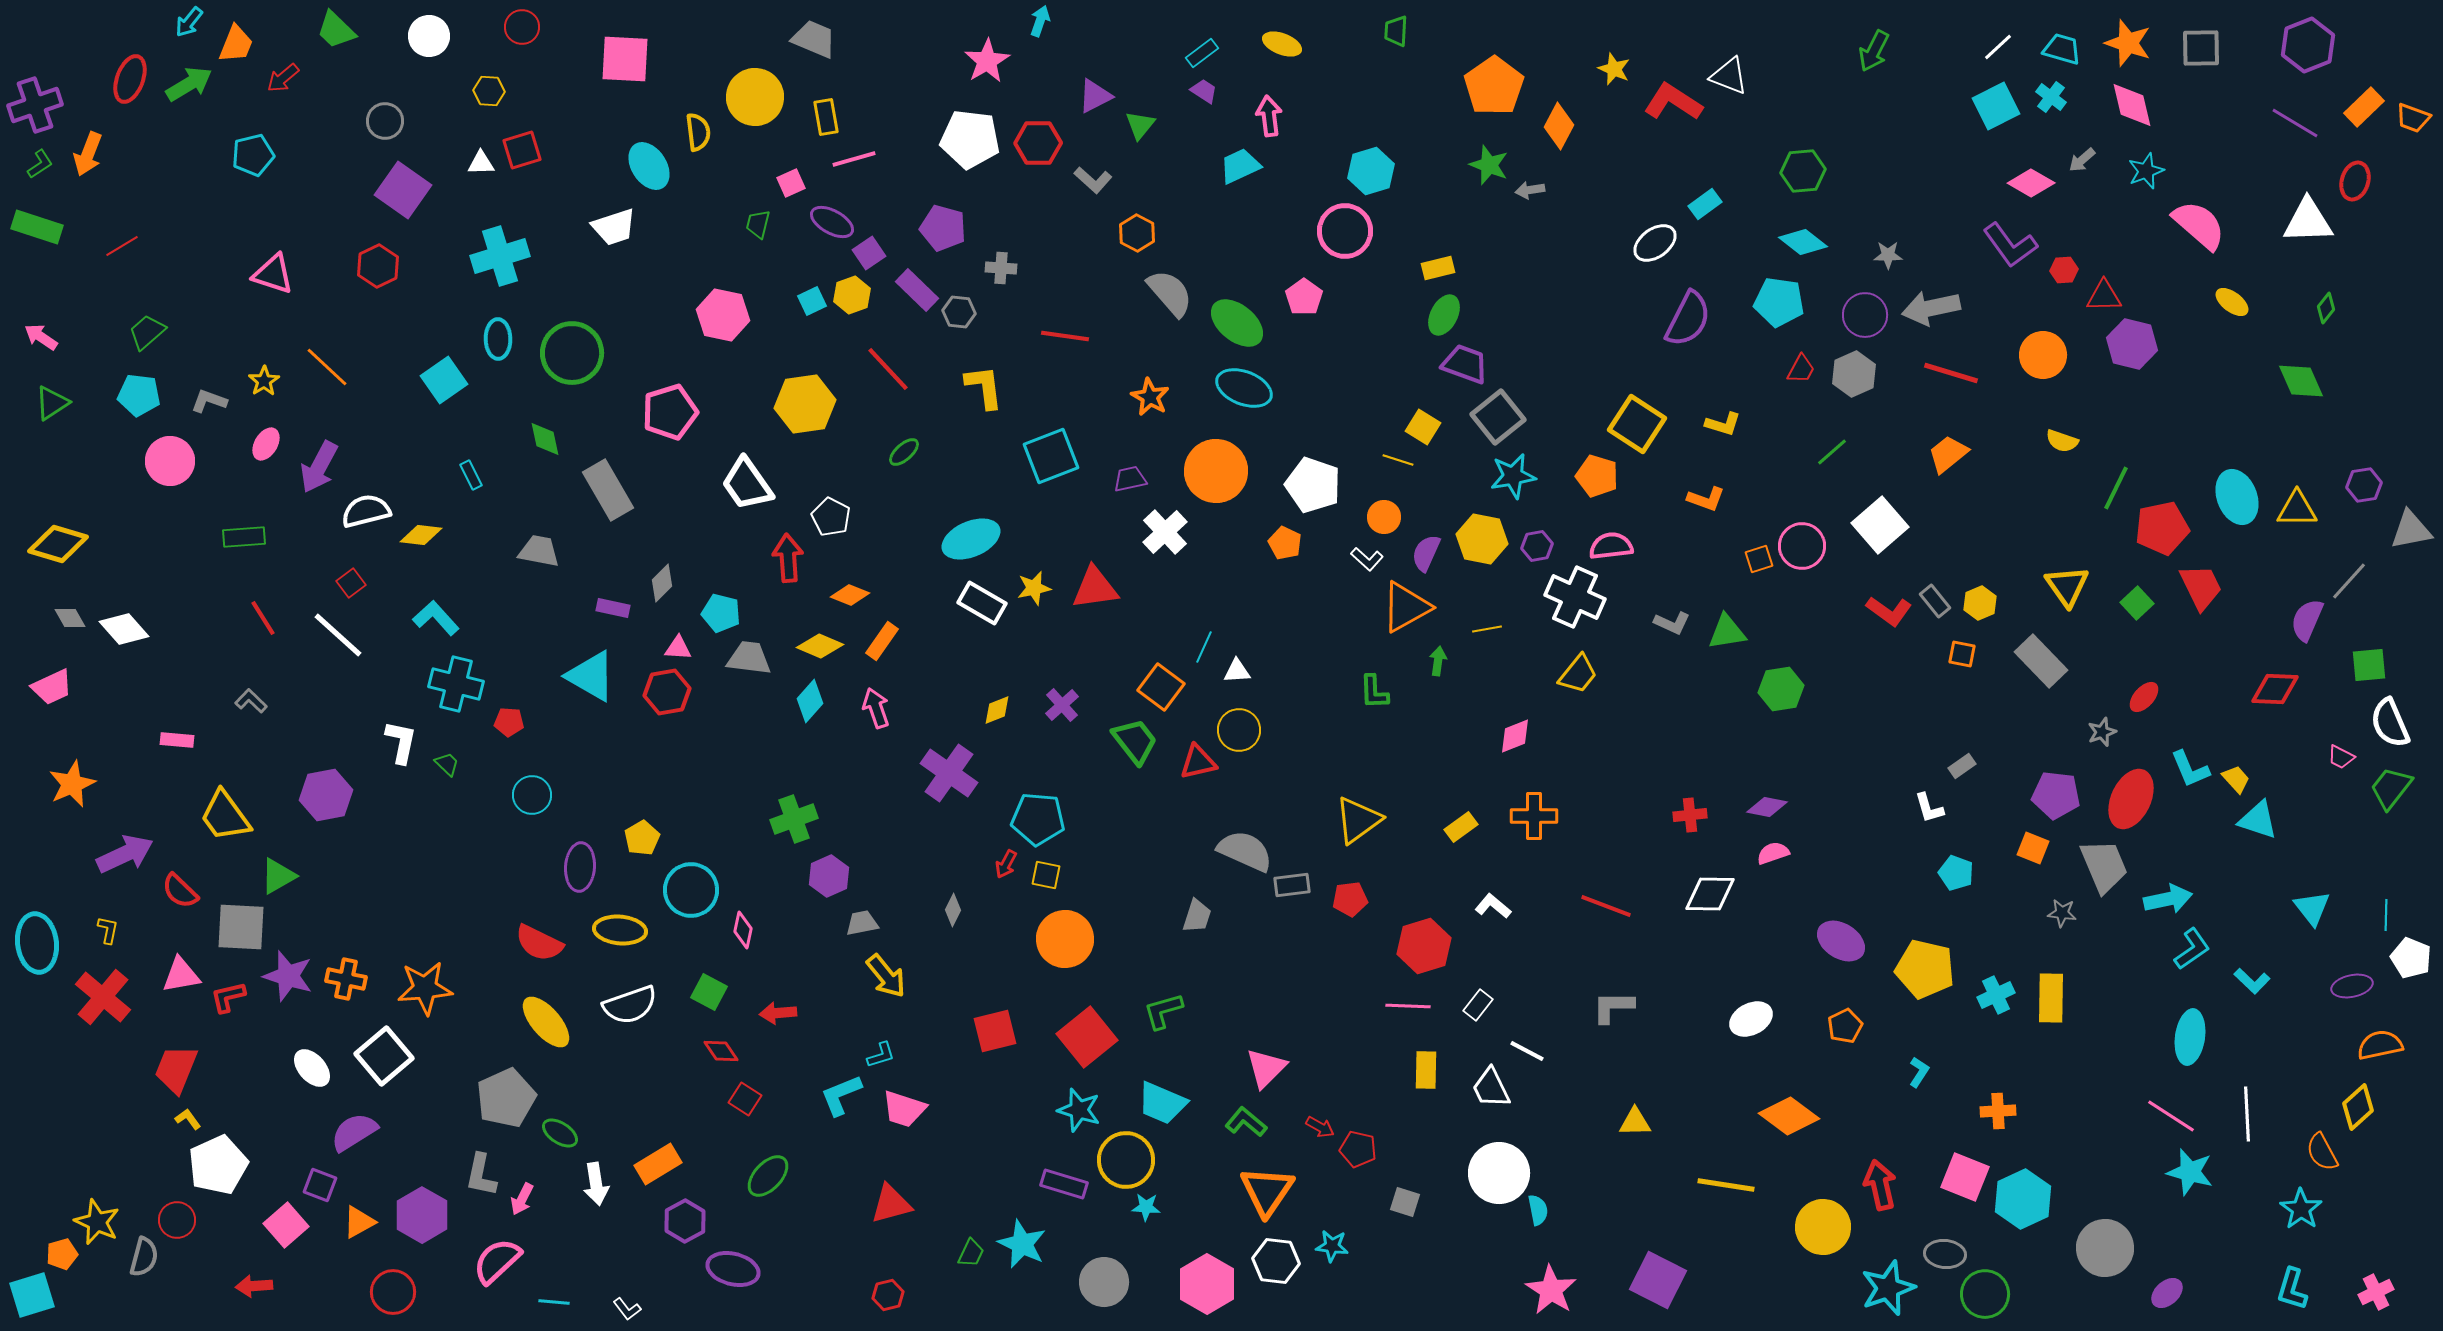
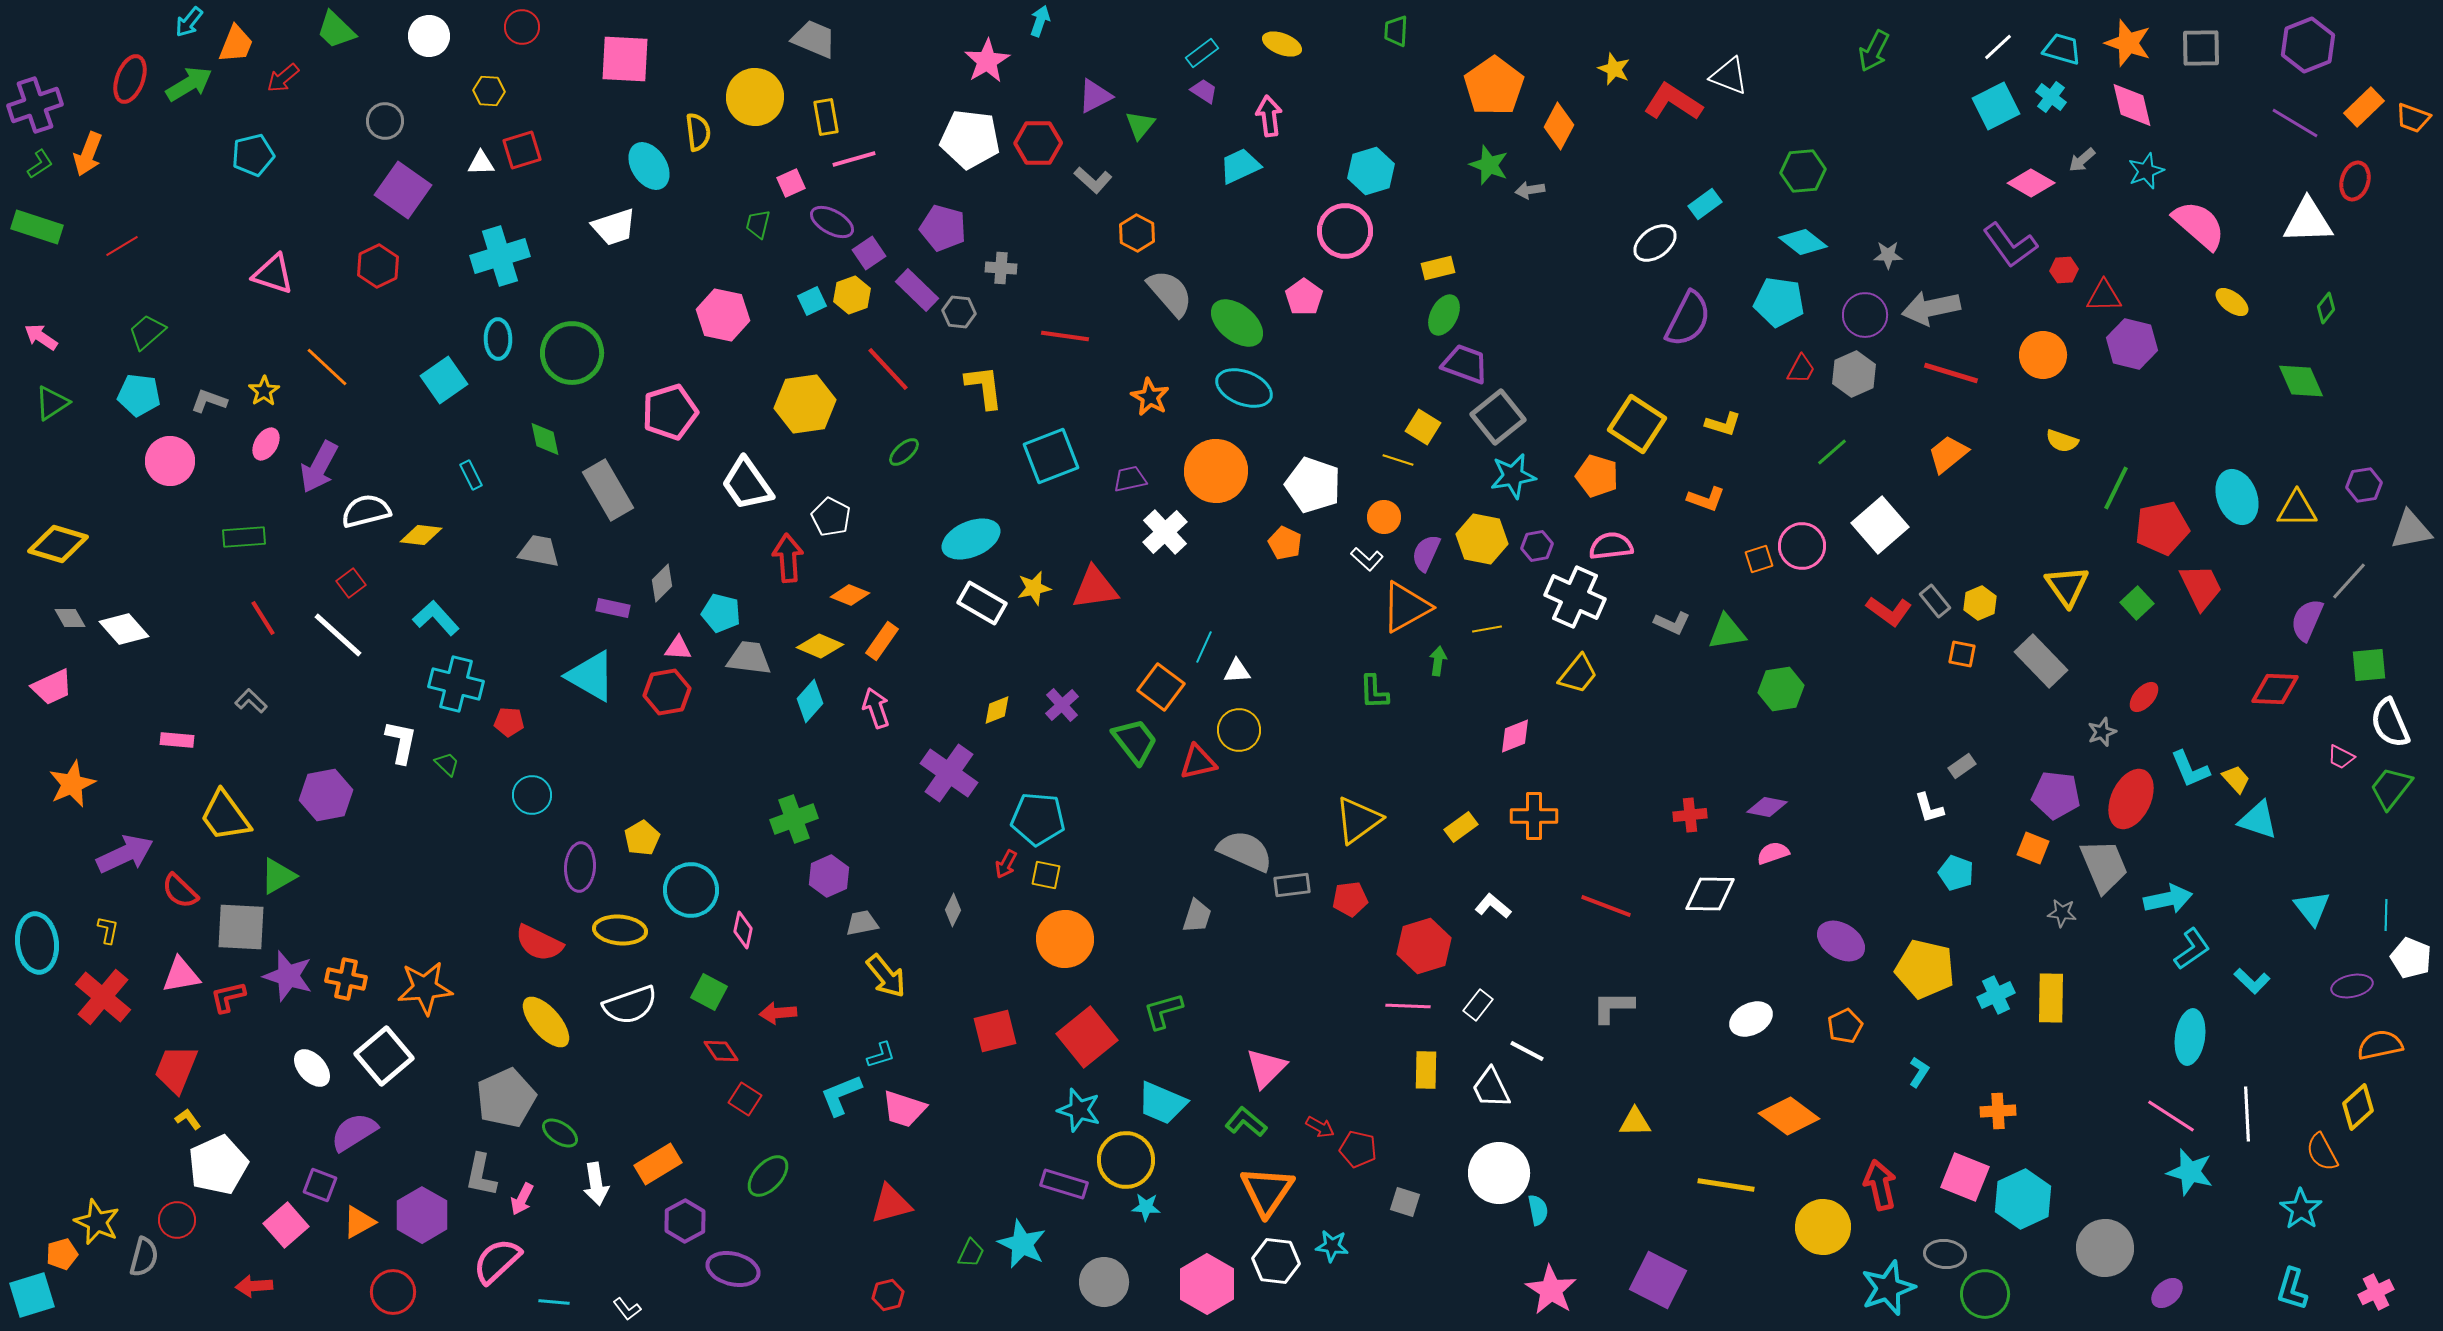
yellow star at (264, 381): moved 10 px down
